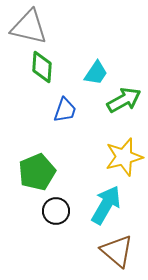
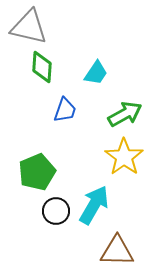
green arrow: moved 1 px right, 14 px down
yellow star: rotated 21 degrees counterclockwise
cyan arrow: moved 12 px left
brown triangle: rotated 39 degrees counterclockwise
